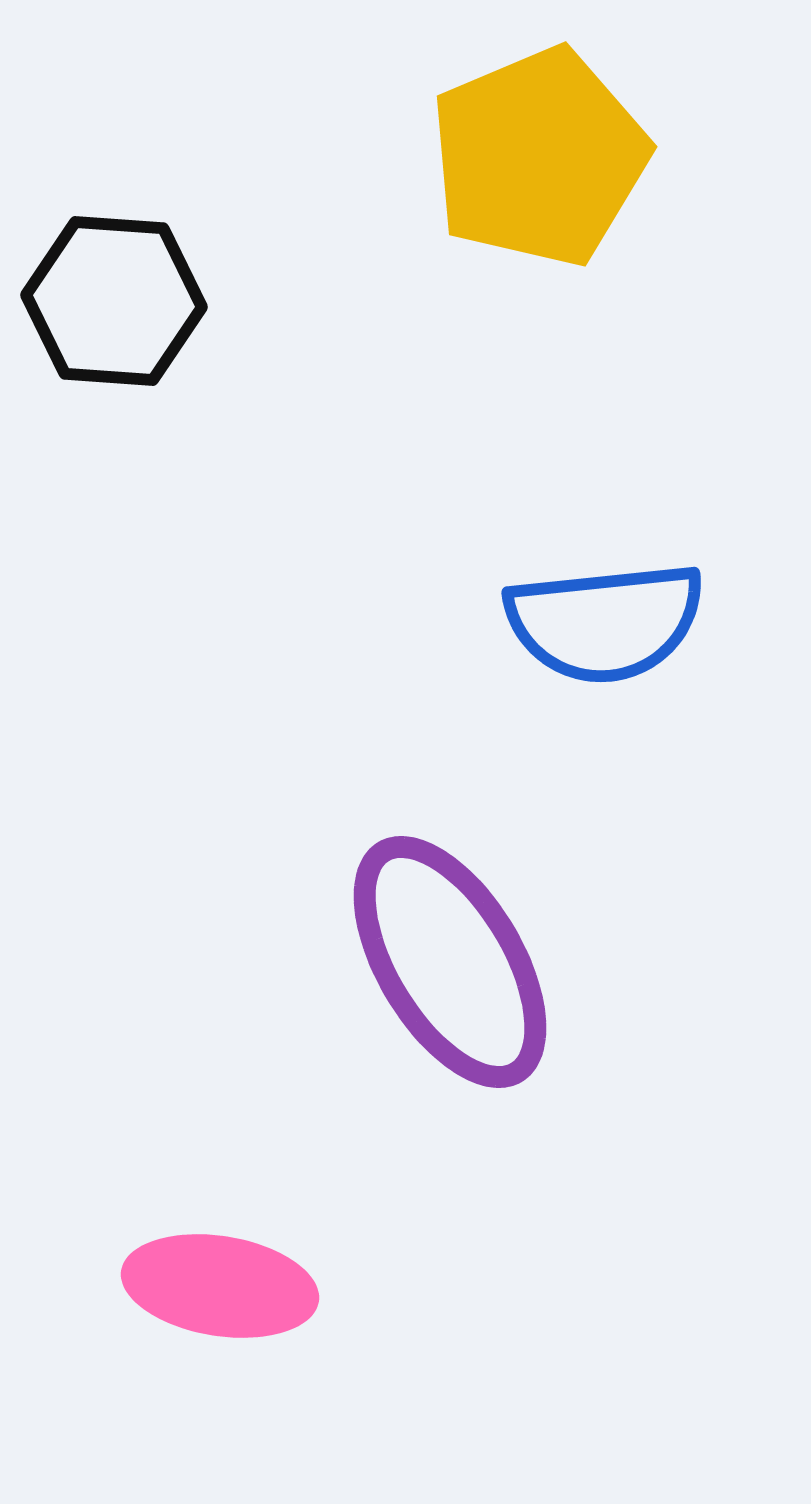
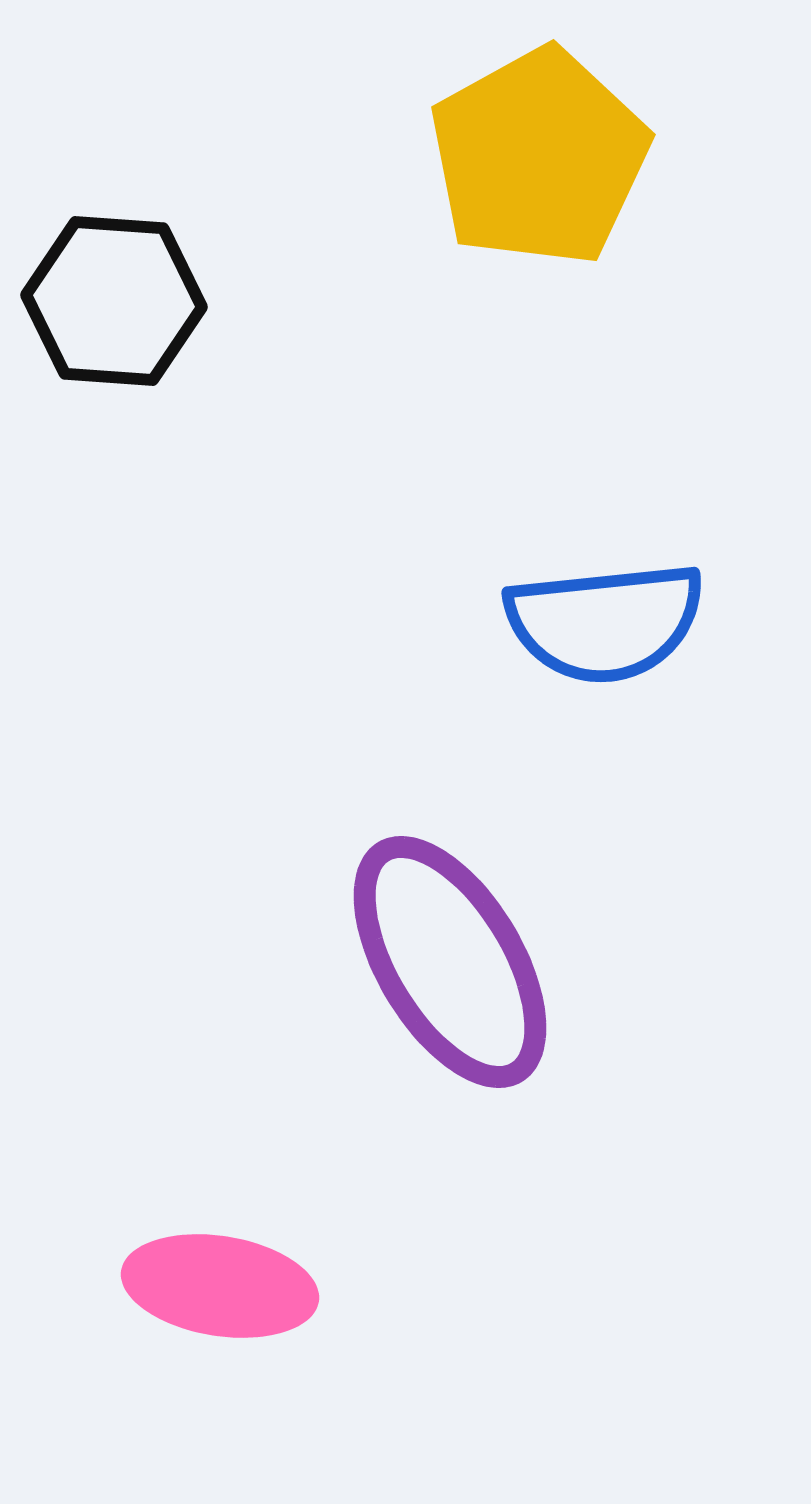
yellow pentagon: rotated 6 degrees counterclockwise
